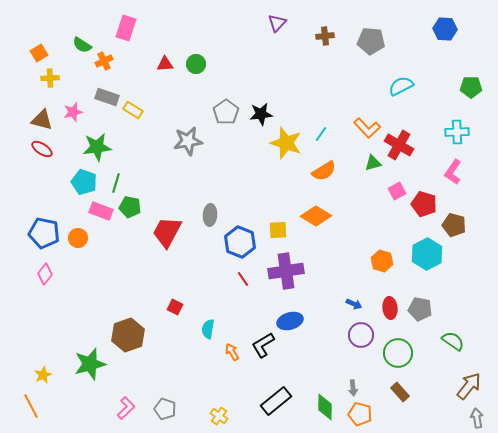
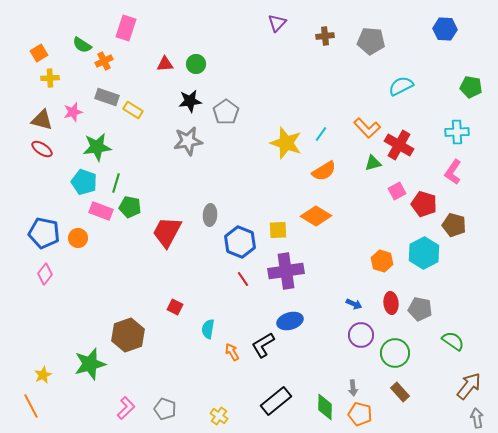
green pentagon at (471, 87): rotated 10 degrees clockwise
black star at (261, 114): moved 71 px left, 13 px up
cyan hexagon at (427, 254): moved 3 px left, 1 px up
red ellipse at (390, 308): moved 1 px right, 5 px up
green circle at (398, 353): moved 3 px left
